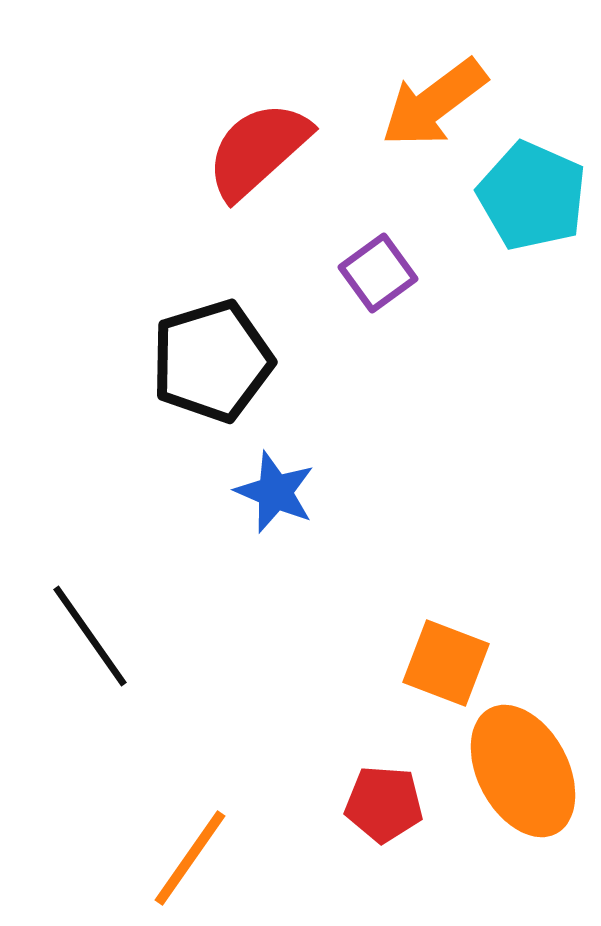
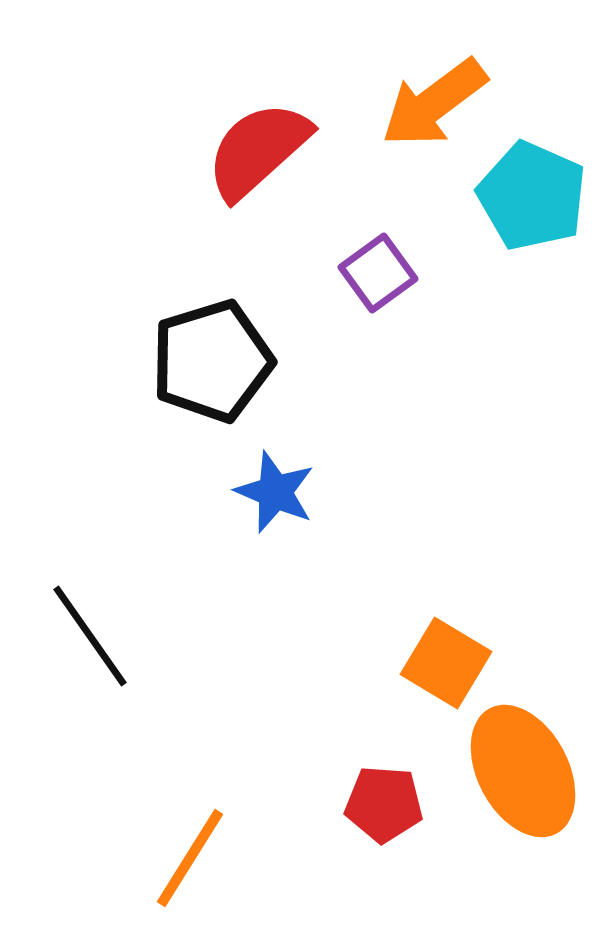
orange square: rotated 10 degrees clockwise
orange line: rotated 3 degrees counterclockwise
